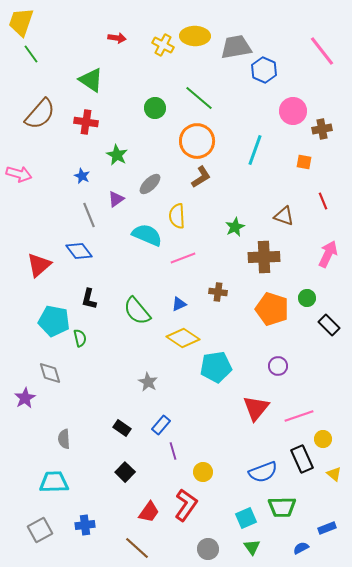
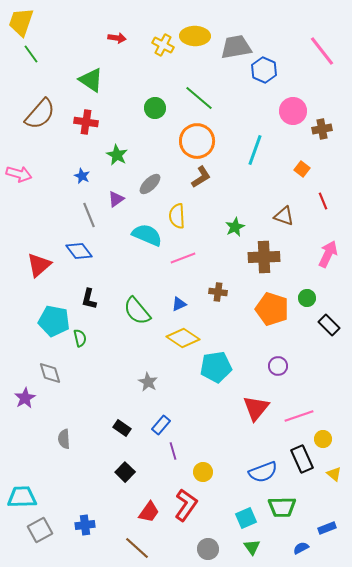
orange square at (304, 162): moved 2 px left, 7 px down; rotated 28 degrees clockwise
cyan trapezoid at (54, 482): moved 32 px left, 15 px down
